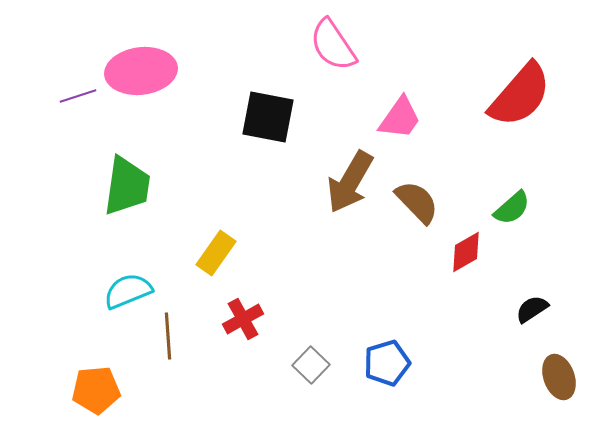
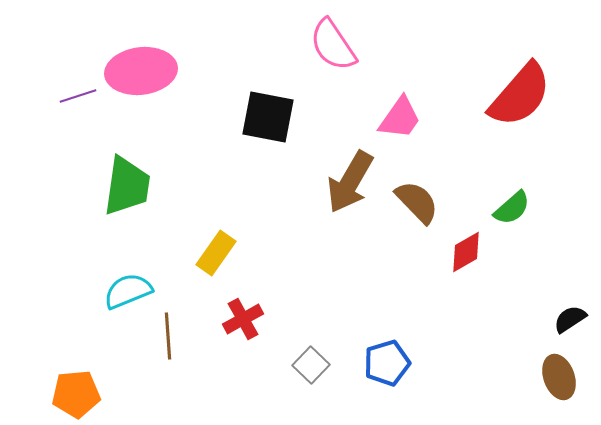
black semicircle: moved 38 px right, 10 px down
orange pentagon: moved 20 px left, 4 px down
